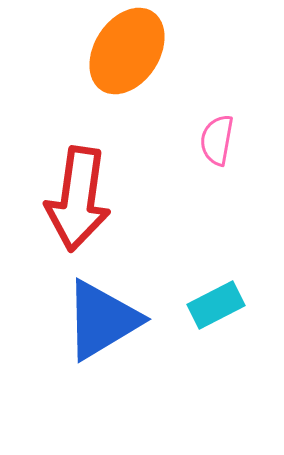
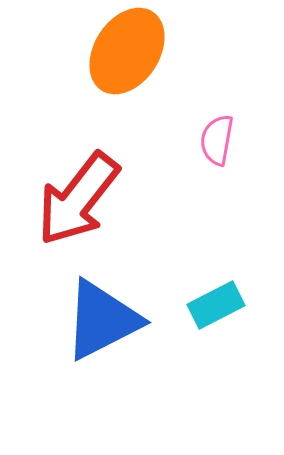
red arrow: rotated 30 degrees clockwise
blue triangle: rotated 4 degrees clockwise
